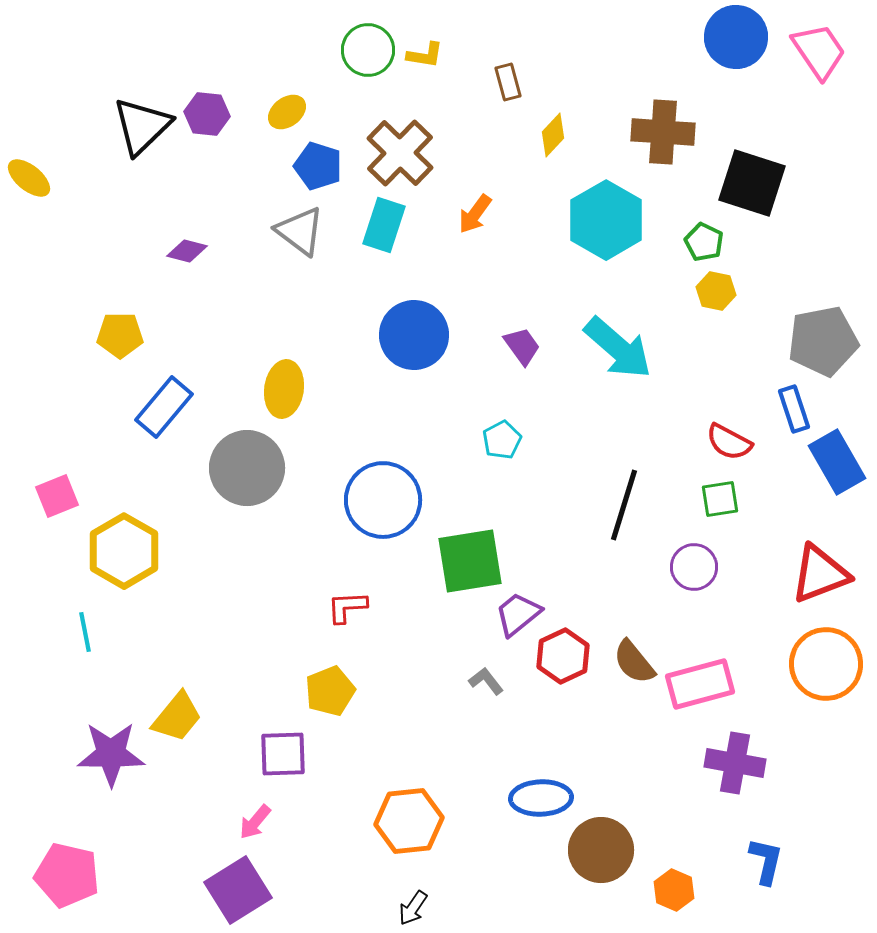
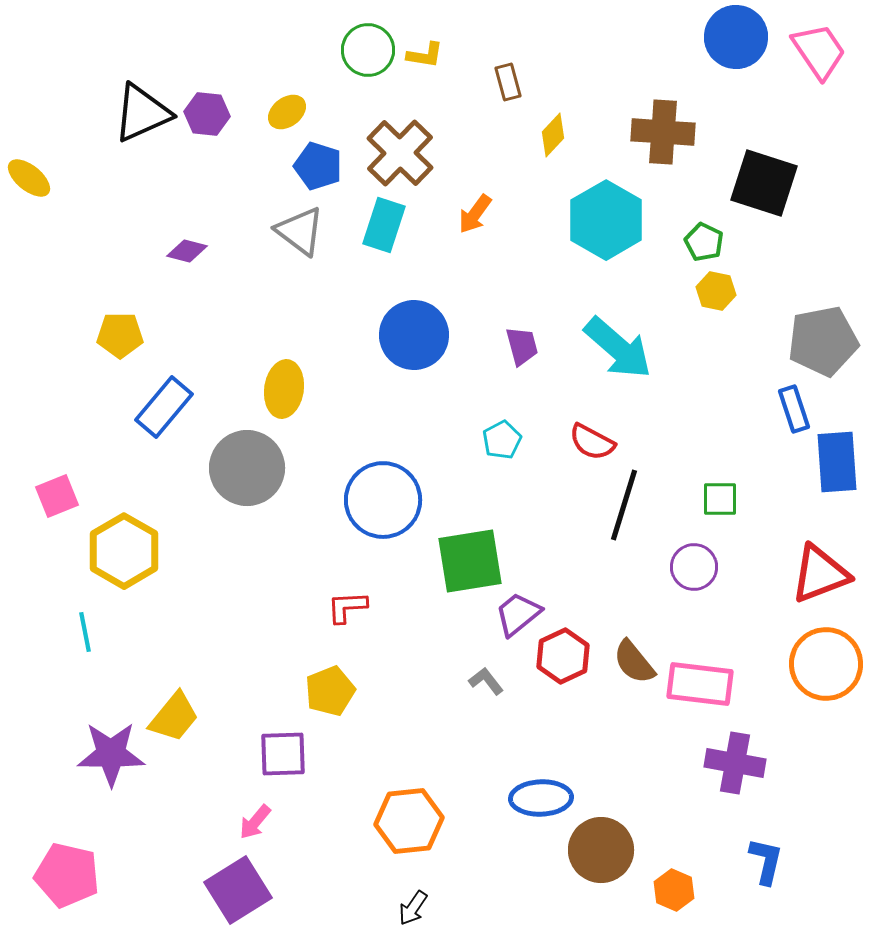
black triangle at (142, 126): moved 13 px up; rotated 20 degrees clockwise
black square at (752, 183): moved 12 px right
purple trapezoid at (522, 346): rotated 21 degrees clockwise
red semicircle at (729, 442): moved 137 px left
blue rectangle at (837, 462): rotated 26 degrees clockwise
green square at (720, 499): rotated 9 degrees clockwise
pink rectangle at (700, 684): rotated 22 degrees clockwise
yellow trapezoid at (177, 717): moved 3 px left
